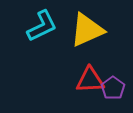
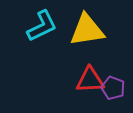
yellow triangle: rotated 15 degrees clockwise
purple pentagon: rotated 15 degrees counterclockwise
